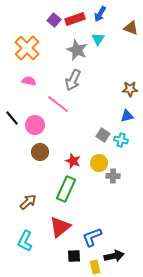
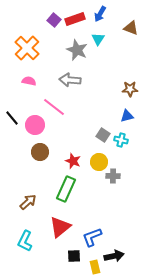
gray arrow: moved 3 px left; rotated 70 degrees clockwise
pink line: moved 4 px left, 3 px down
yellow circle: moved 1 px up
